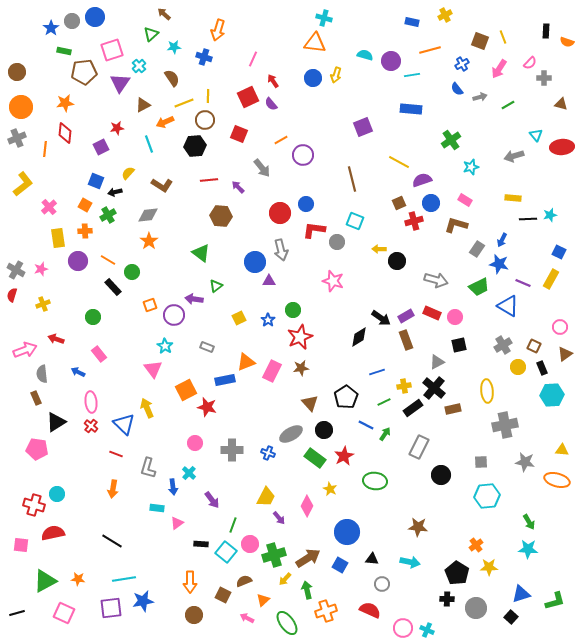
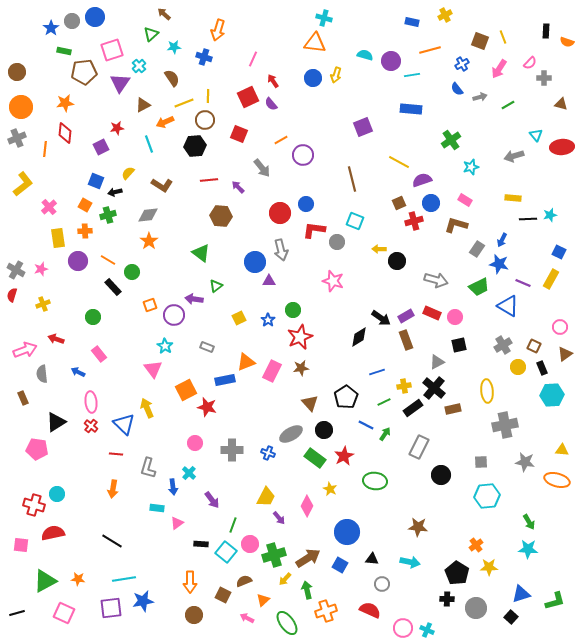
green cross at (108, 215): rotated 14 degrees clockwise
brown rectangle at (36, 398): moved 13 px left
red line at (116, 454): rotated 16 degrees counterclockwise
